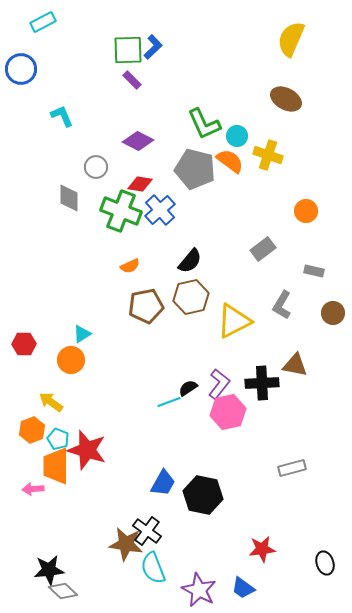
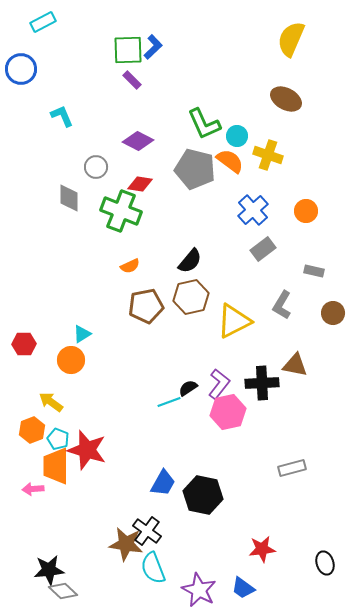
blue cross at (160, 210): moved 93 px right
